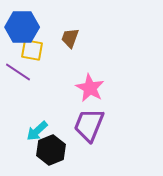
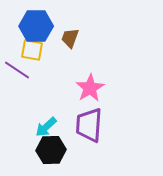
blue hexagon: moved 14 px right, 1 px up
purple line: moved 1 px left, 2 px up
pink star: rotated 12 degrees clockwise
purple trapezoid: rotated 18 degrees counterclockwise
cyan arrow: moved 9 px right, 4 px up
black hexagon: rotated 20 degrees clockwise
